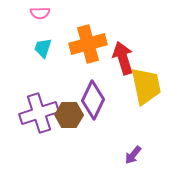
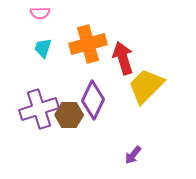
yellow trapezoid: rotated 123 degrees counterclockwise
purple cross: moved 4 px up
